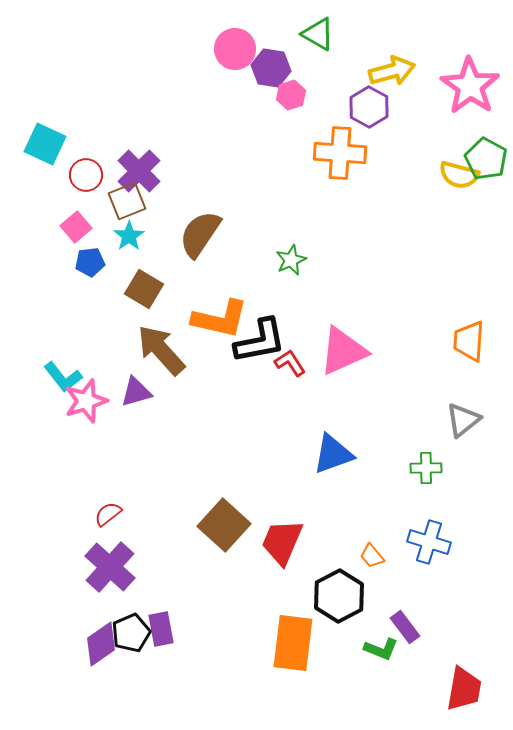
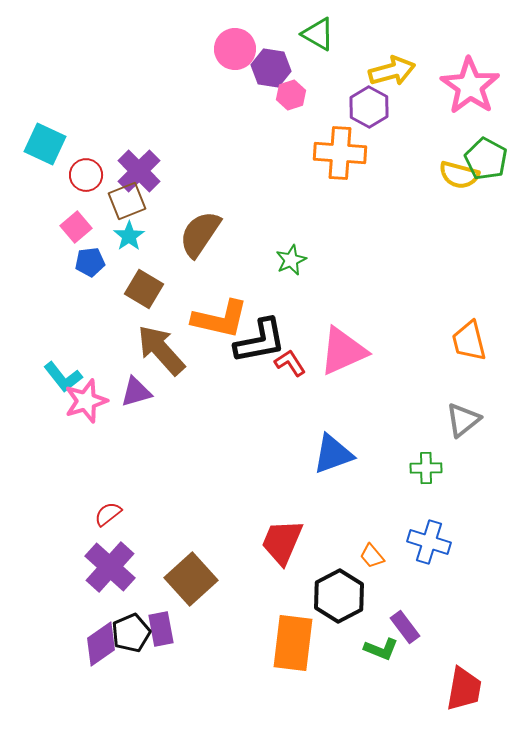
orange trapezoid at (469, 341): rotated 18 degrees counterclockwise
brown square at (224, 525): moved 33 px left, 54 px down; rotated 6 degrees clockwise
